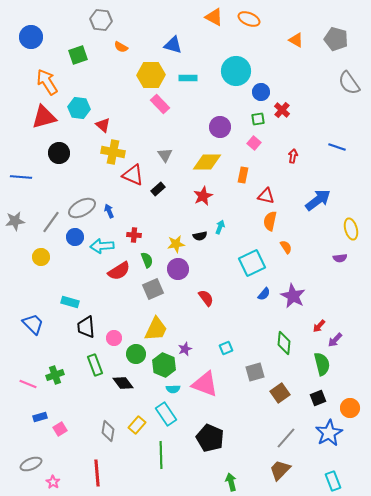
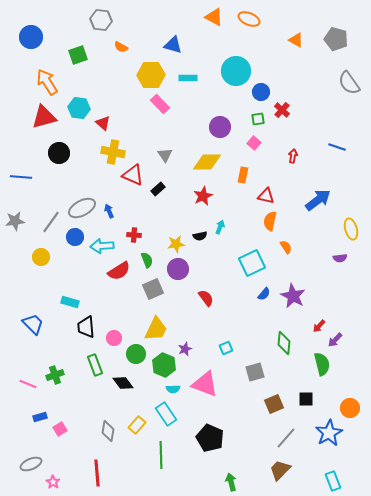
red triangle at (103, 125): moved 2 px up
brown square at (280, 393): moved 6 px left, 11 px down; rotated 12 degrees clockwise
black square at (318, 398): moved 12 px left, 1 px down; rotated 21 degrees clockwise
